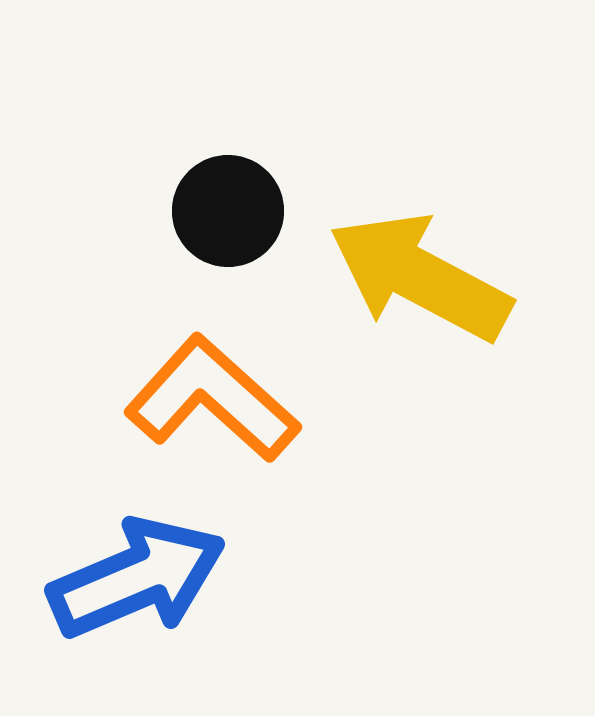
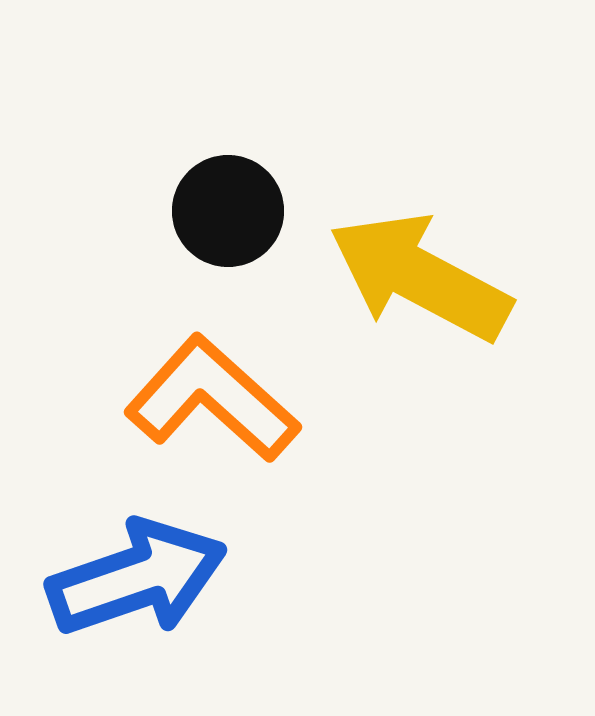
blue arrow: rotated 4 degrees clockwise
